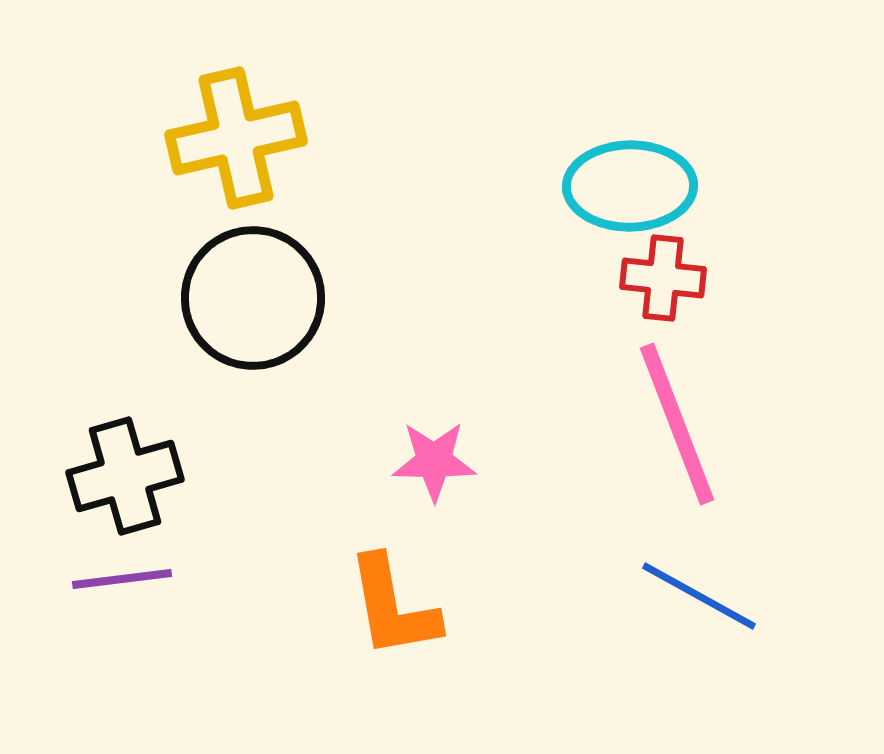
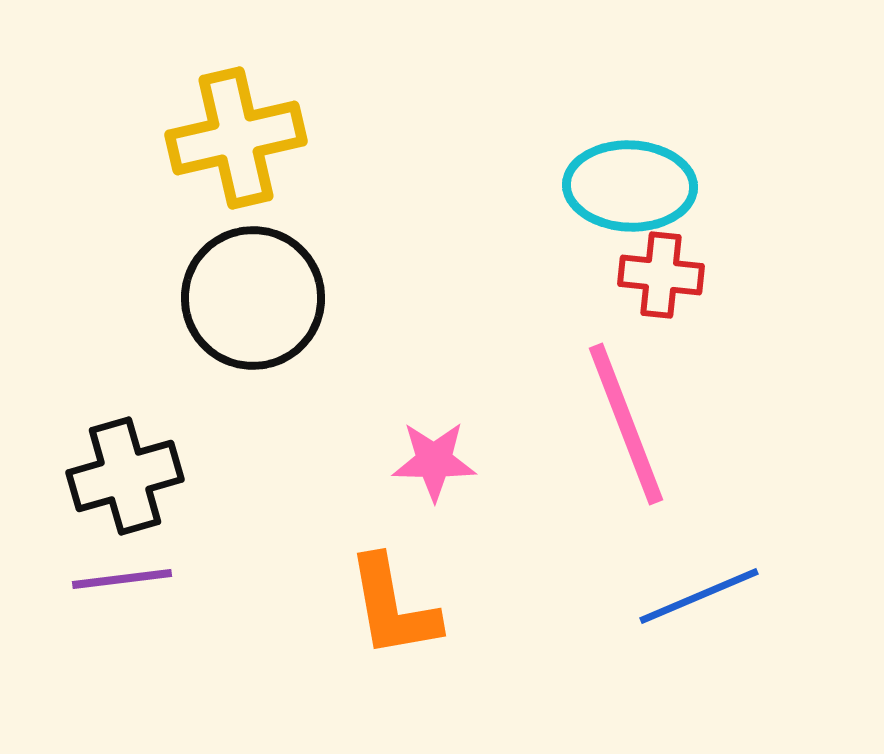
cyan ellipse: rotated 3 degrees clockwise
red cross: moved 2 px left, 3 px up
pink line: moved 51 px left
blue line: rotated 52 degrees counterclockwise
